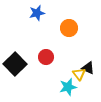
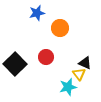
orange circle: moved 9 px left
black triangle: moved 3 px left, 5 px up
